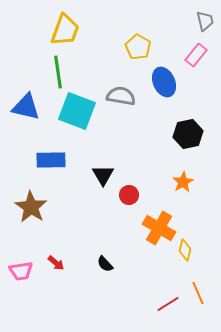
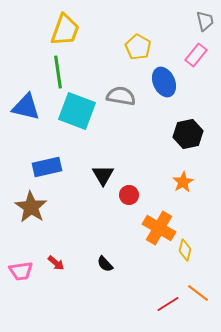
blue rectangle: moved 4 px left, 7 px down; rotated 12 degrees counterclockwise
orange line: rotated 30 degrees counterclockwise
